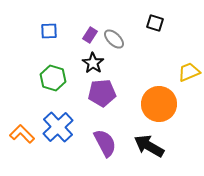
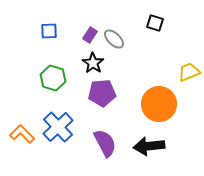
black arrow: rotated 36 degrees counterclockwise
